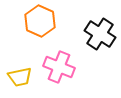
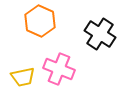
pink cross: moved 2 px down
yellow trapezoid: moved 3 px right
